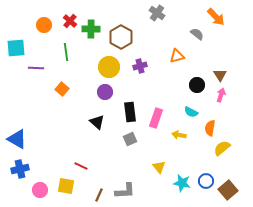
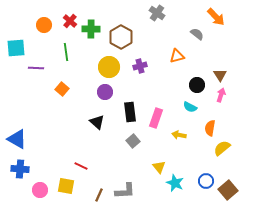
cyan semicircle: moved 1 px left, 5 px up
gray square: moved 3 px right, 2 px down; rotated 16 degrees counterclockwise
blue cross: rotated 18 degrees clockwise
cyan star: moved 7 px left; rotated 12 degrees clockwise
